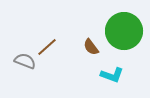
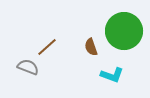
brown semicircle: rotated 18 degrees clockwise
gray semicircle: moved 3 px right, 6 px down
